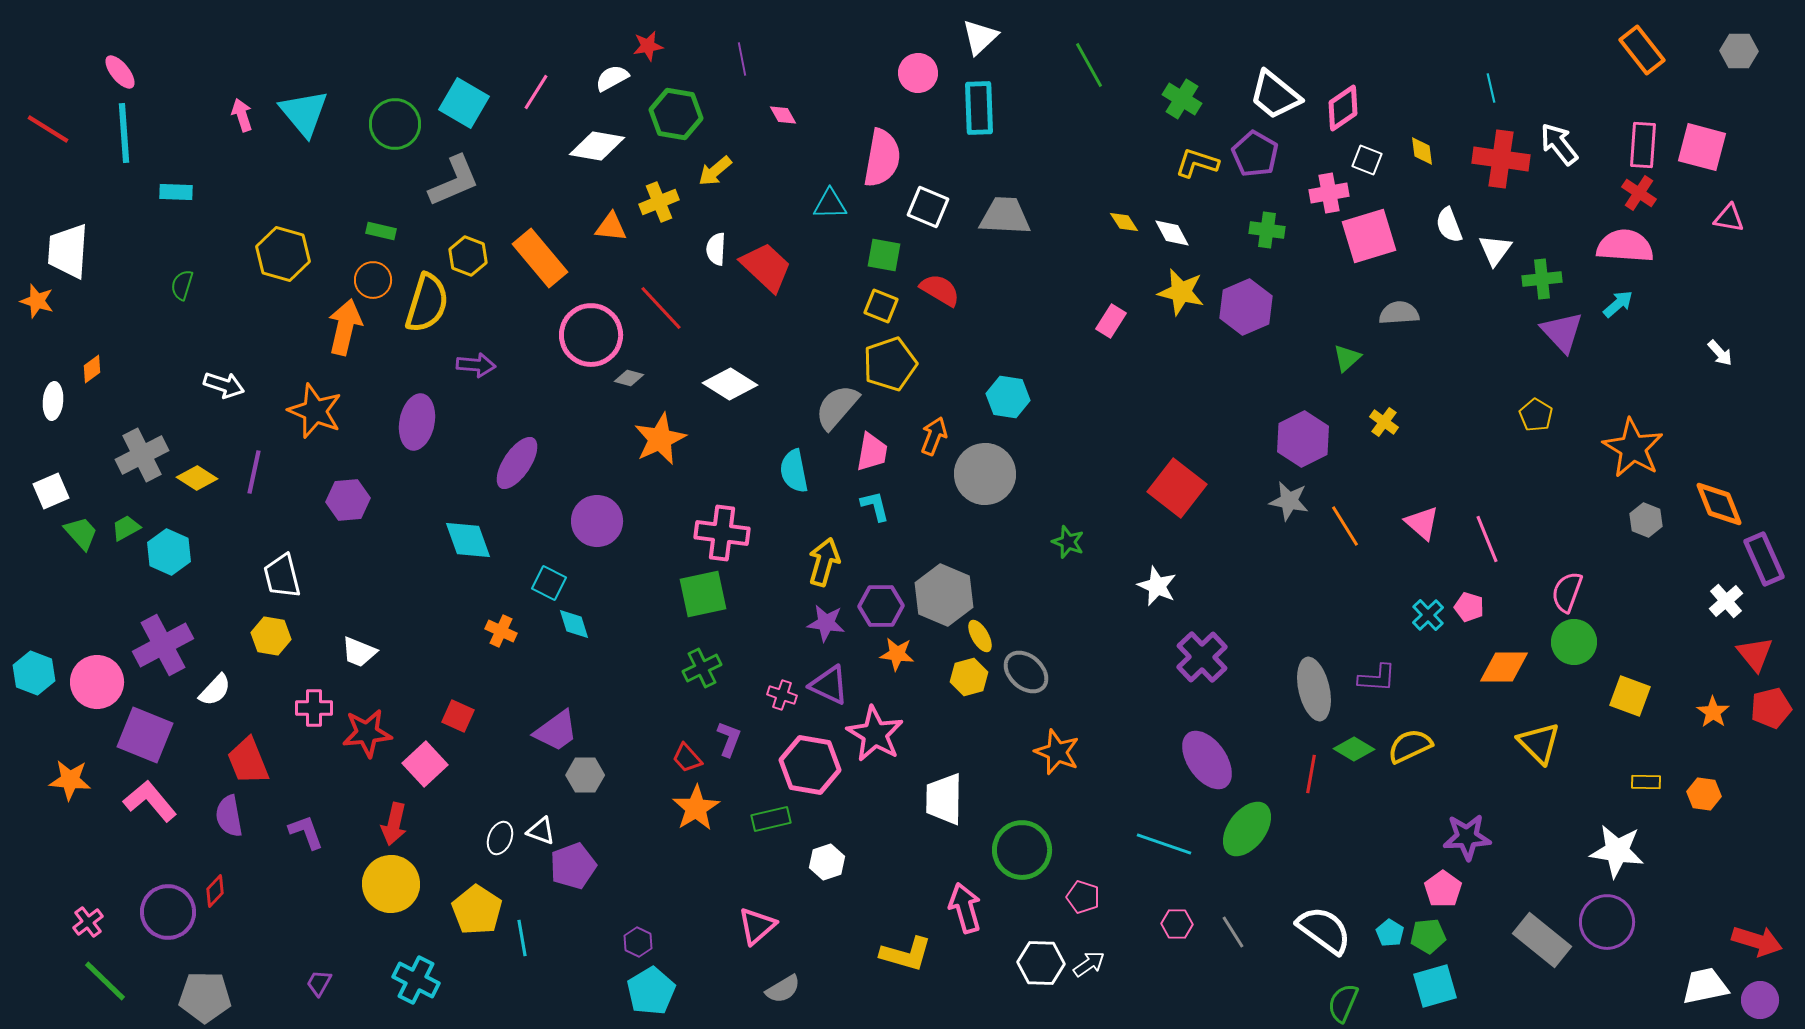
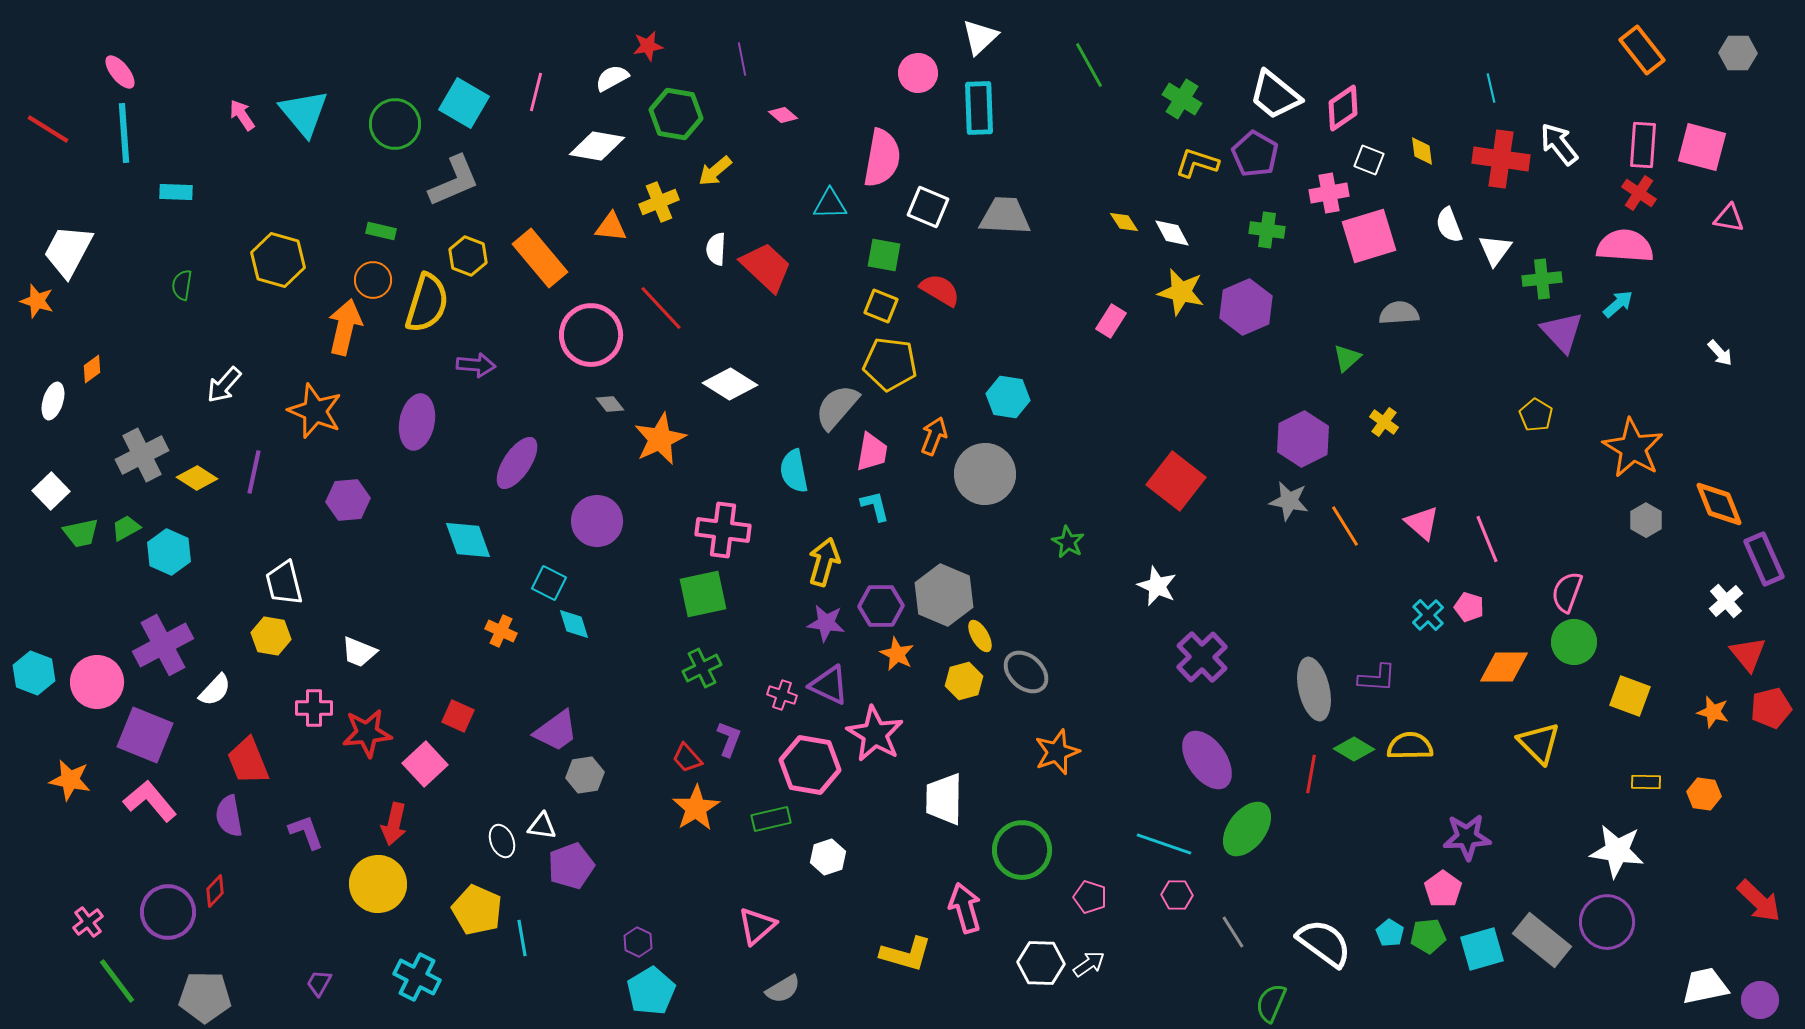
gray hexagon at (1739, 51): moved 1 px left, 2 px down
pink line at (536, 92): rotated 18 degrees counterclockwise
pink arrow at (242, 115): rotated 16 degrees counterclockwise
pink diamond at (783, 115): rotated 20 degrees counterclockwise
white square at (1367, 160): moved 2 px right
white trapezoid at (68, 251): rotated 24 degrees clockwise
yellow hexagon at (283, 254): moved 5 px left, 6 px down
green semicircle at (182, 285): rotated 8 degrees counterclockwise
yellow pentagon at (890, 364): rotated 26 degrees clockwise
gray diamond at (629, 378): moved 19 px left, 26 px down; rotated 36 degrees clockwise
white arrow at (224, 385): rotated 114 degrees clockwise
white ellipse at (53, 401): rotated 12 degrees clockwise
red square at (1177, 488): moved 1 px left, 7 px up
white square at (51, 491): rotated 21 degrees counterclockwise
gray hexagon at (1646, 520): rotated 8 degrees clockwise
green trapezoid at (81, 533): rotated 120 degrees clockwise
pink cross at (722, 533): moved 1 px right, 3 px up
green star at (1068, 542): rotated 8 degrees clockwise
white trapezoid at (282, 576): moved 2 px right, 7 px down
orange star at (897, 654): rotated 20 degrees clockwise
red triangle at (1755, 654): moved 7 px left
yellow hexagon at (969, 677): moved 5 px left, 4 px down
orange star at (1713, 712): rotated 20 degrees counterclockwise
yellow semicircle at (1410, 746): rotated 24 degrees clockwise
orange star at (1057, 752): rotated 30 degrees clockwise
gray hexagon at (585, 775): rotated 9 degrees counterclockwise
orange star at (70, 780): rotated 6 degrees clockwise
white triangle at (541, 831): moved 1 px right, 5 px up; rotated 12 degrees counterclockwise
white ellipse at (500, 838): moved 2 px right, 3 px down; rotated 44 degrees counterclockwise
white hexagon at (827, 862): moved 1 px right, 5 px up
purple pentagon at (573, 866): moved 2 px left
yellow circle at (391, 884): moved 13 px left
pink pentagon at (1083, 897): moved 7 px right
yellow pentagon at (477, 910): rotated 9 degrees counterclockwise
pink hexagon at (1177, 924): moved 29 px up
white semicircle at (1324, 930): moved 13 px down
red arrow at (1757, 941): moved 2 px right, 40 px up; rotated 27 degrees clockwise
cyan cross at (416, 980): moved 1 px right, 3 px up
green line at (105, 981): moved 12 px right; rotated 9 degrees clockwise
cyan square at (1435, 986): moved 47 px right, 37 px up
green semicircle at (1343, 1003): moved 72 px left
